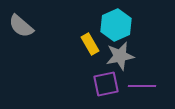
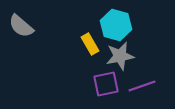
cyan hexagon: rotated 20 degrees counterclockwise
purple line: rotated 20 degrees counterclockwise
